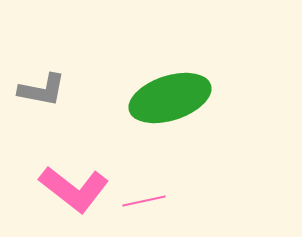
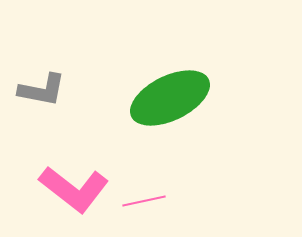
green ellipse: rotated 8 degrees counterclockwise
